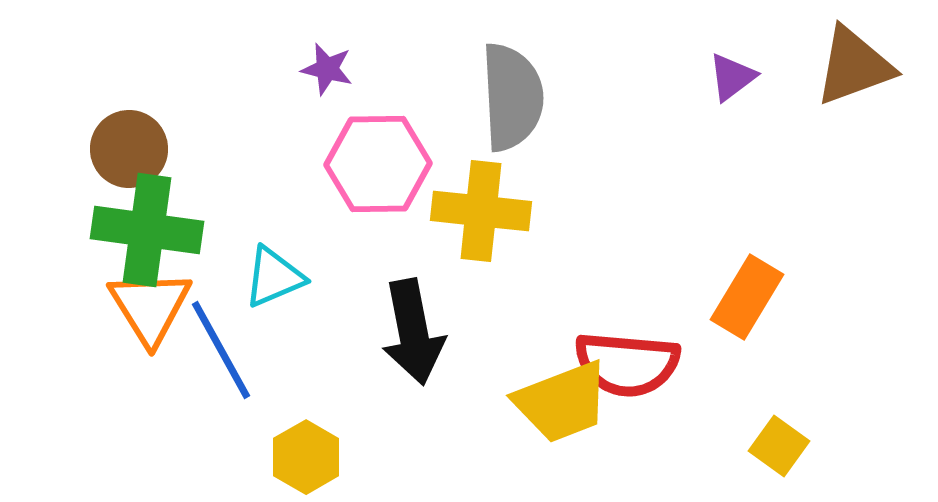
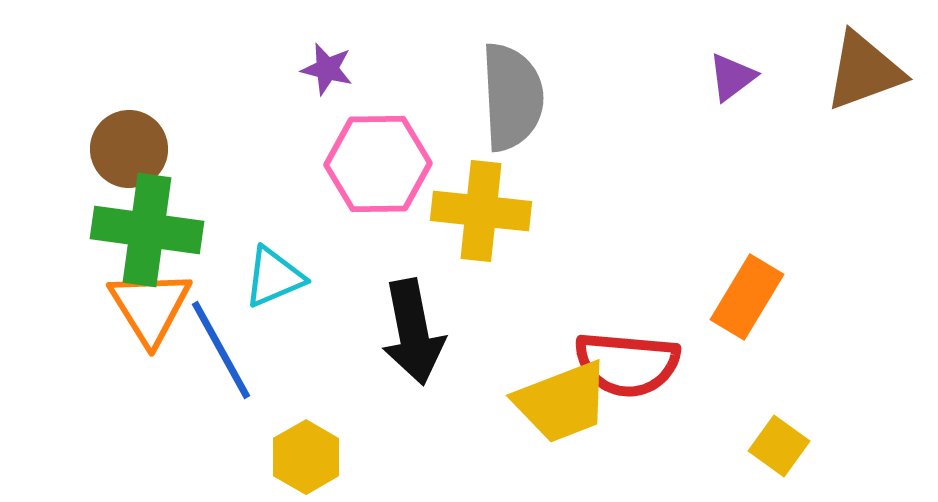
brown triangle: moved 10 px right, 5 px down
